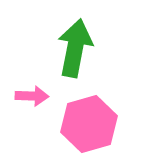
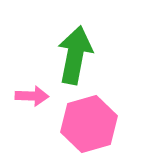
green arrow: moved 7 px down
